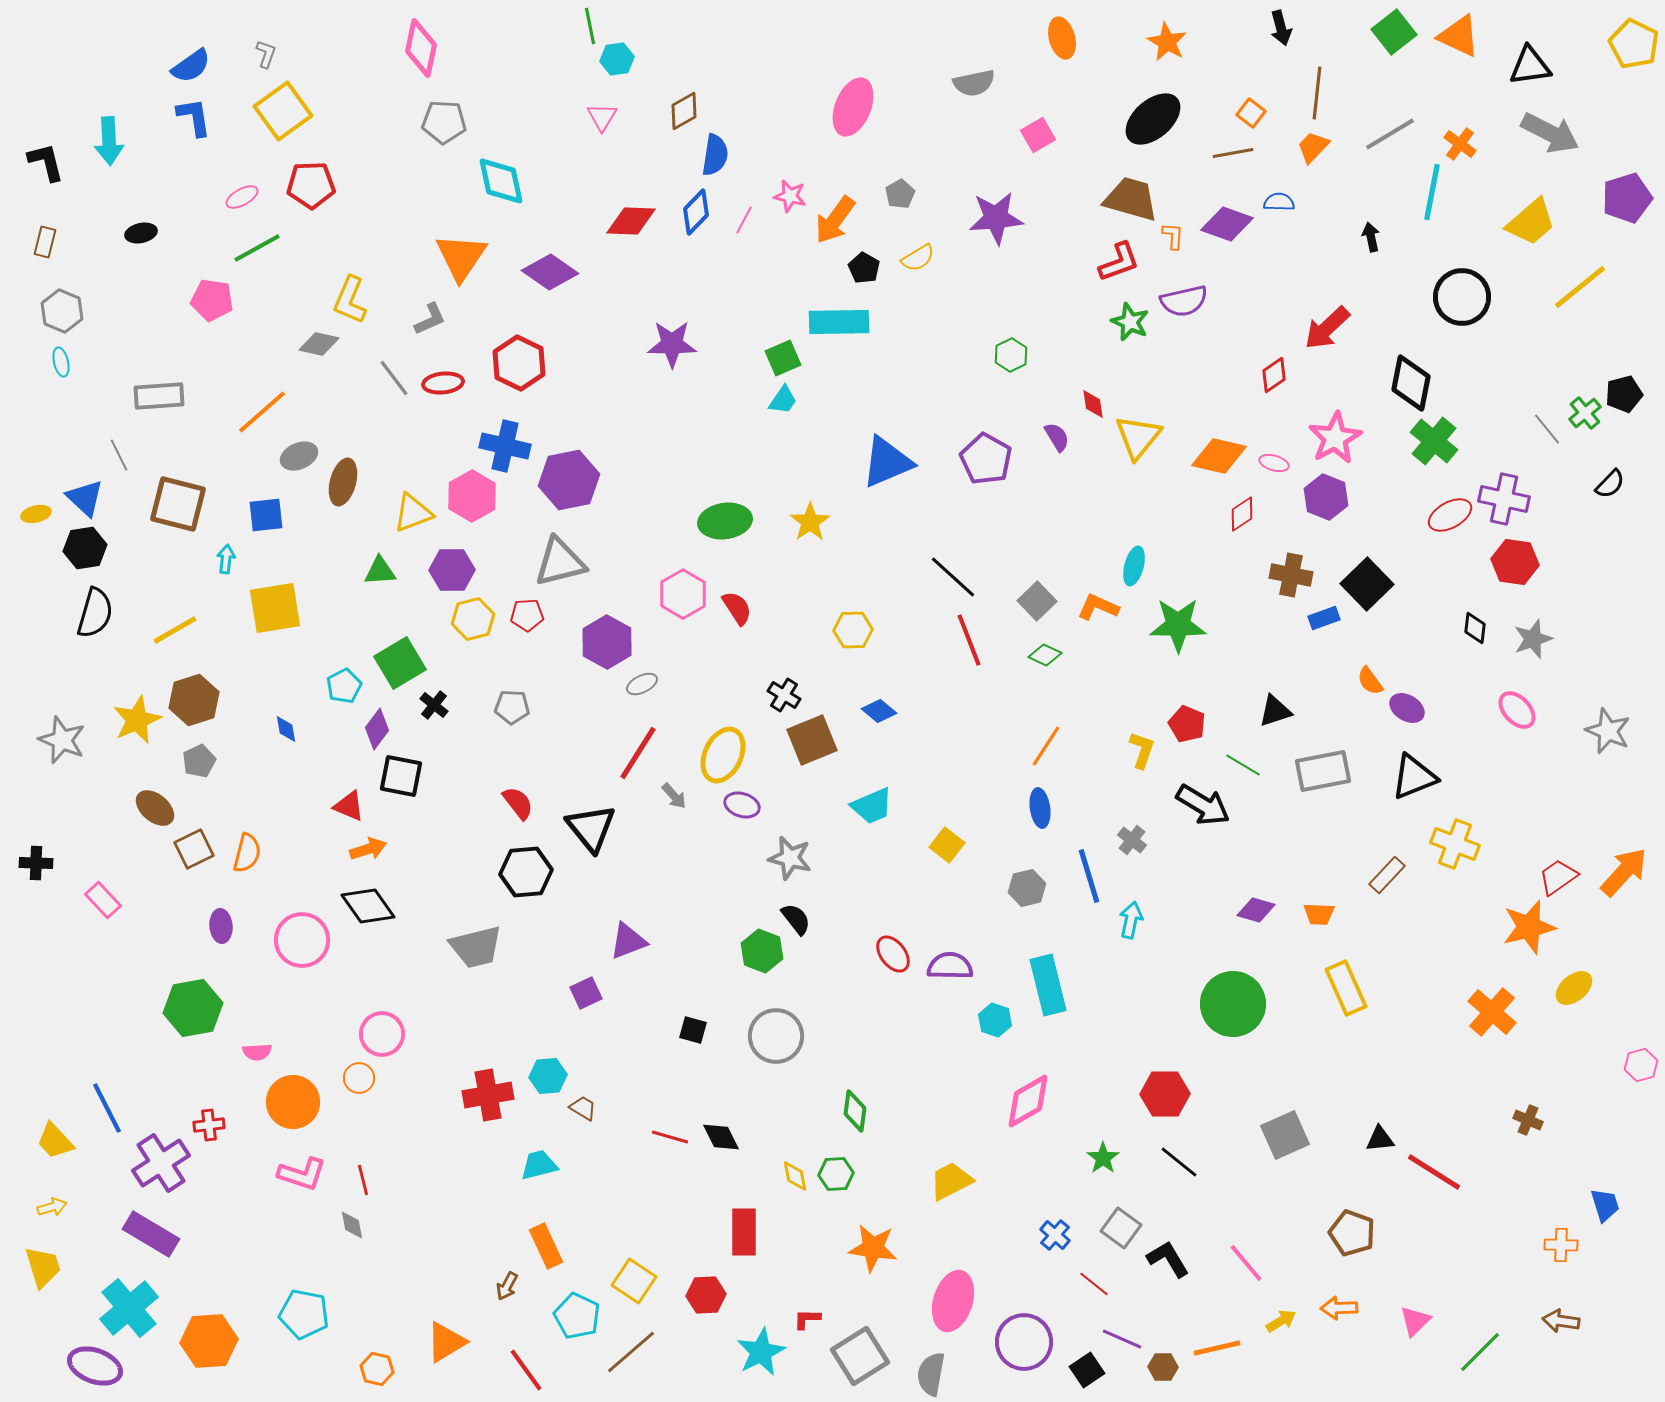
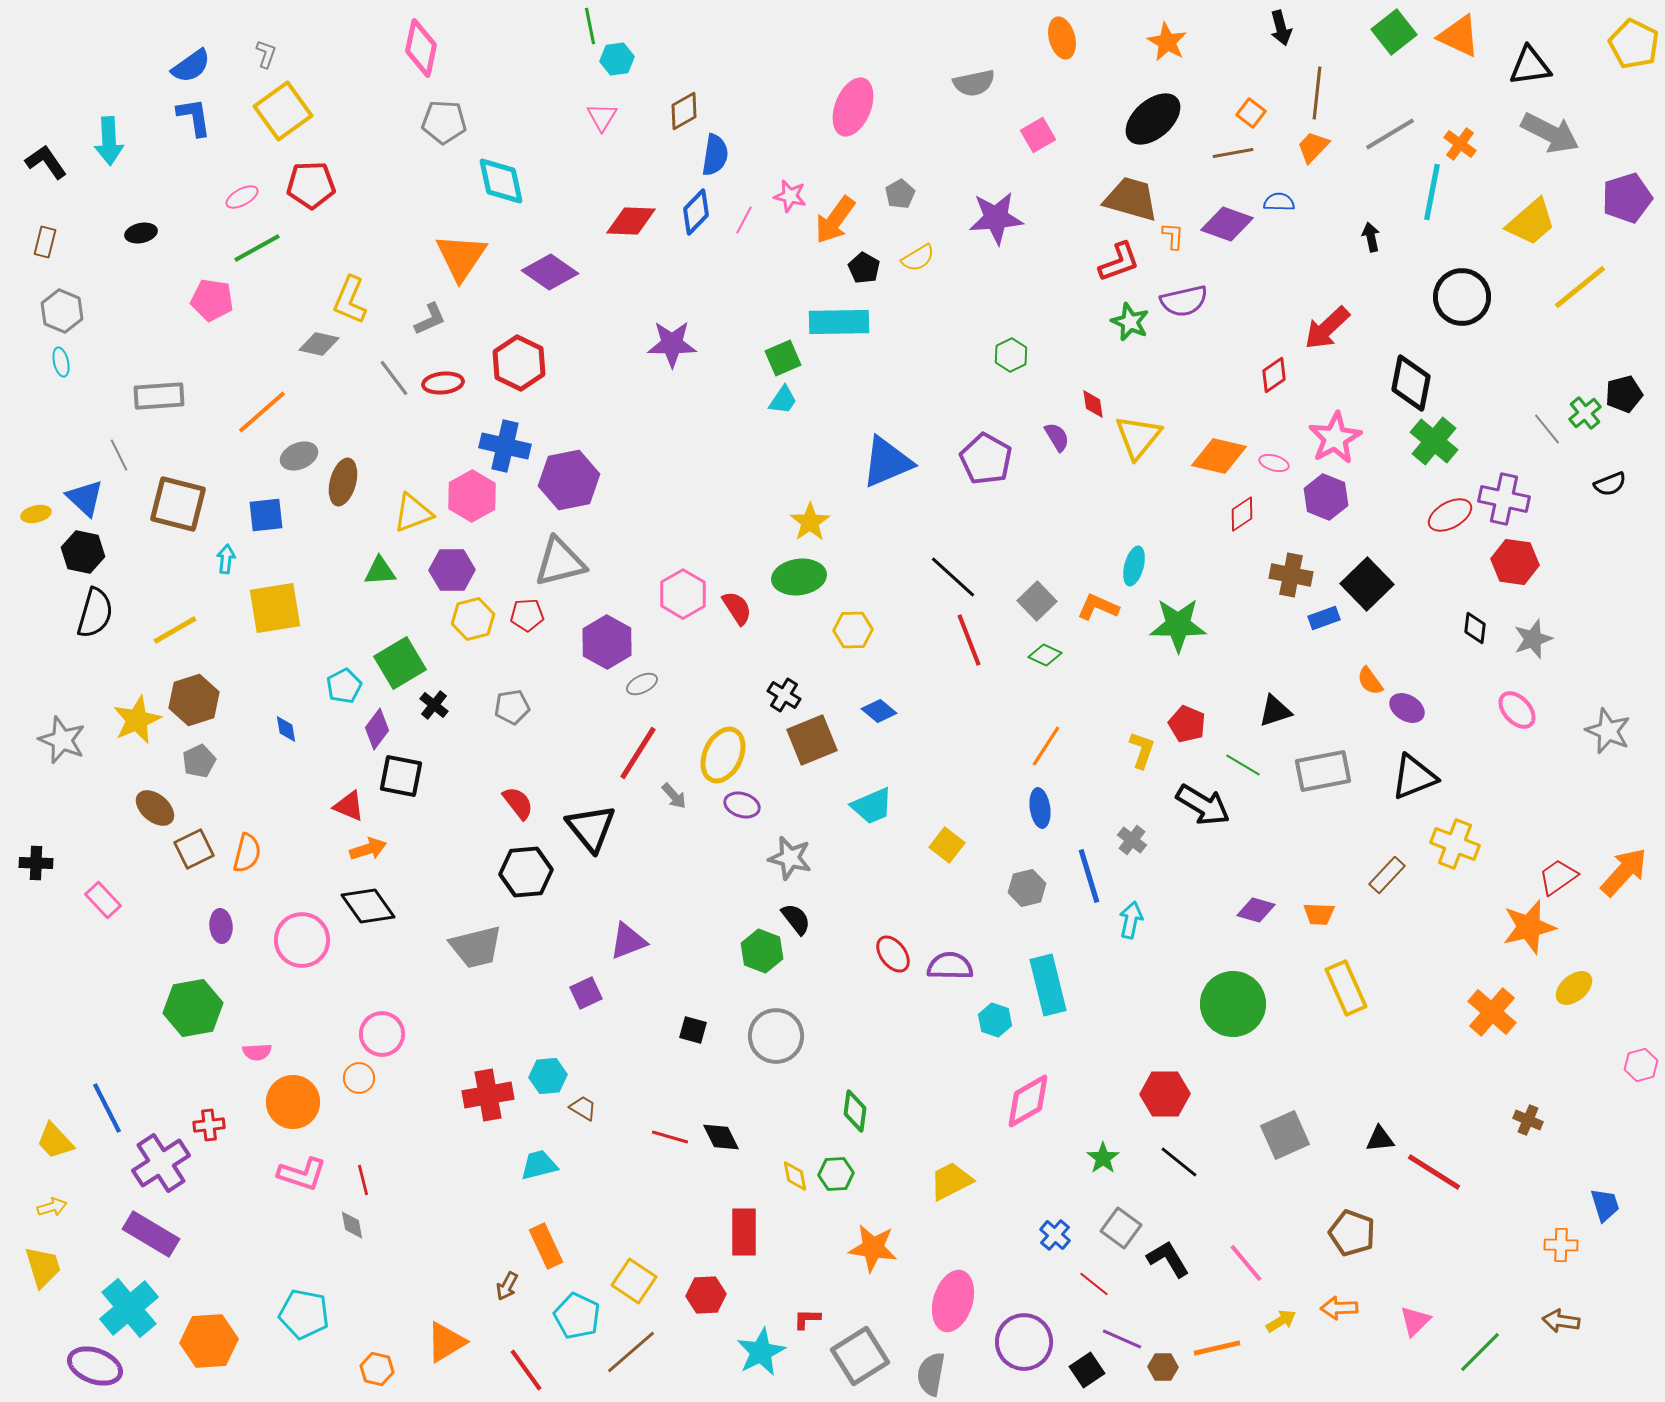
black L-shape at (46, 162): rotated 21 degrees counterclockwise
black semicircle at (1610, 484): rotated 24 degrees clockwise
green ellipse at (725, 521): moved 74 px right, 56 px down
black hexagon at (85, 548): moved 2 px left, 4 px down; rotated 21 degrees clockwise
gray pentagon at (512, 707): rotated 12 degrees counterclockwise
